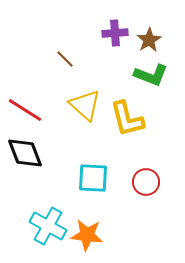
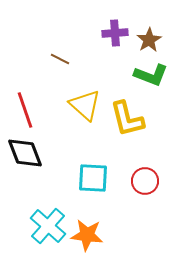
brown line: moved 5 px left; rotated 18 degrees counterclockwise
red line: rotated 39 degrees clockwise
red circle: moved 1 px left, 1 px up
cyan cross: rotated 12 degrees clockwise
